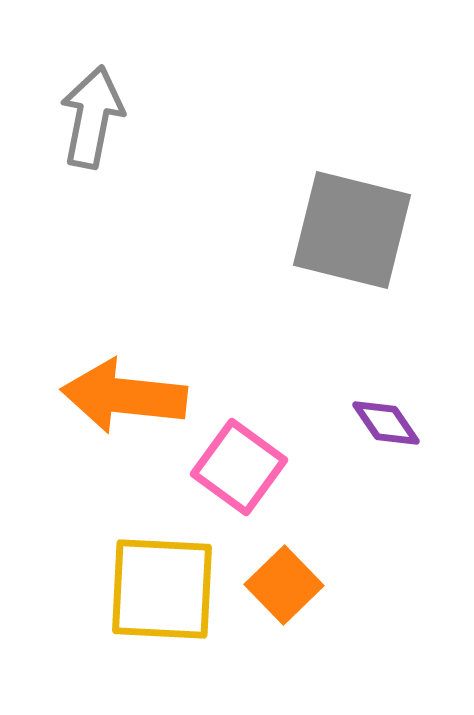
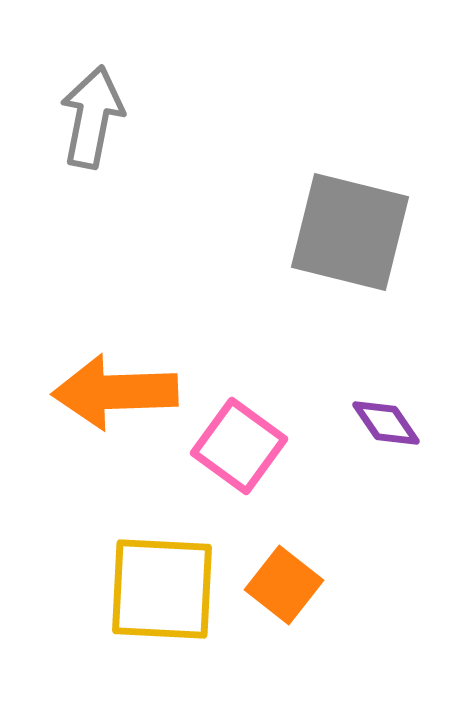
gray square: moved 2 px left, 2 px down
orange arrow: moved 9 px left, 4 px up; rotated 8 degrees counterclockwise
pink square: moved 21 px up
orange square: rotated 8 degrees counterclockwise
